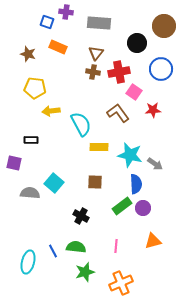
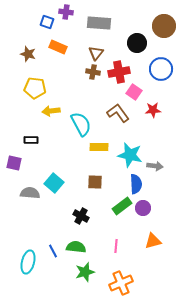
gray arrow: moved 2 px down; rotated 28 degrees counterclockwise
